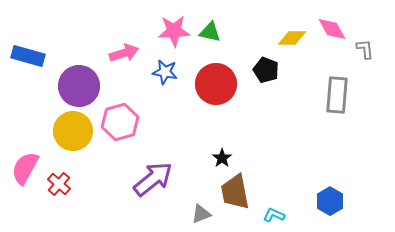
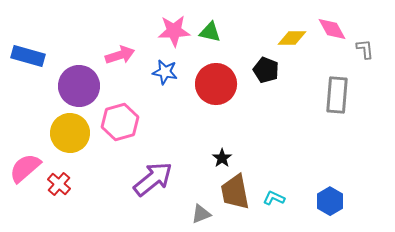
pink arrow: moved 4 px left, 2 px down
yellow circle: moved 3 px left, 2 px down
pink semicircle: rotated 20 degrees clockwise
cyan L-shape: moved 17 px up
